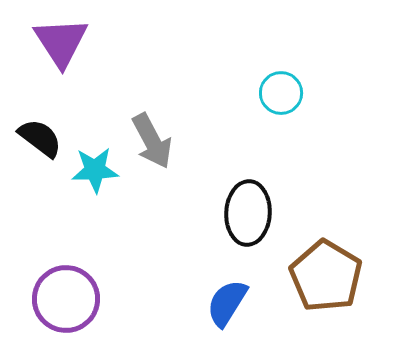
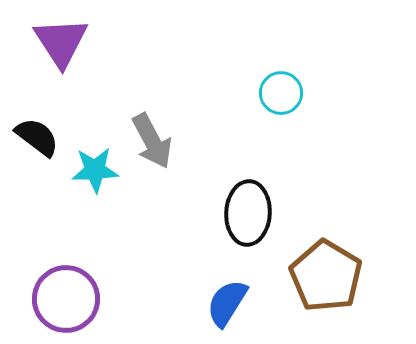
black semicircle: moved 3 px left, 1 px up
